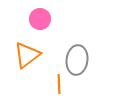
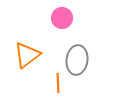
pink circle: moved 22 px right, 1 px up
orange line: moved 1 px left, 1 px up
